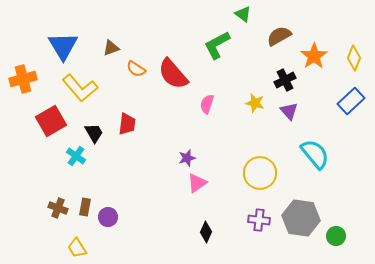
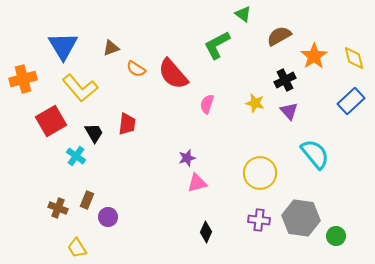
yellow diamond: rotated 35 degrees counterclockwise
pink triangle: rotated 20 degrees clockwise
brown rectangle: moved 2 px right, 7 px up; rotated 12 degrees clockwise
